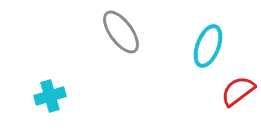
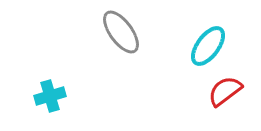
cyan ellipse: rotated 15 degrees clockwise
red semicircle: moved 13 px left
